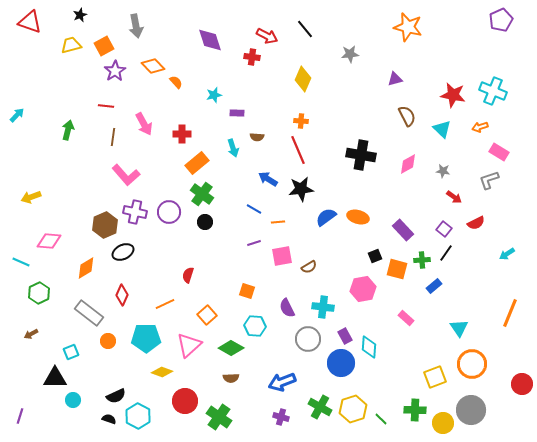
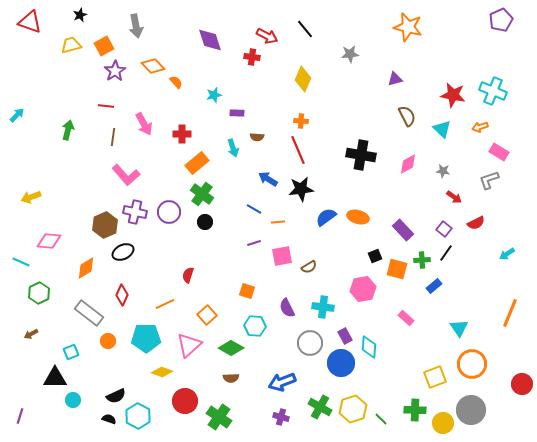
gray circle at (308, 339): moved 2 px right, 4 px down
